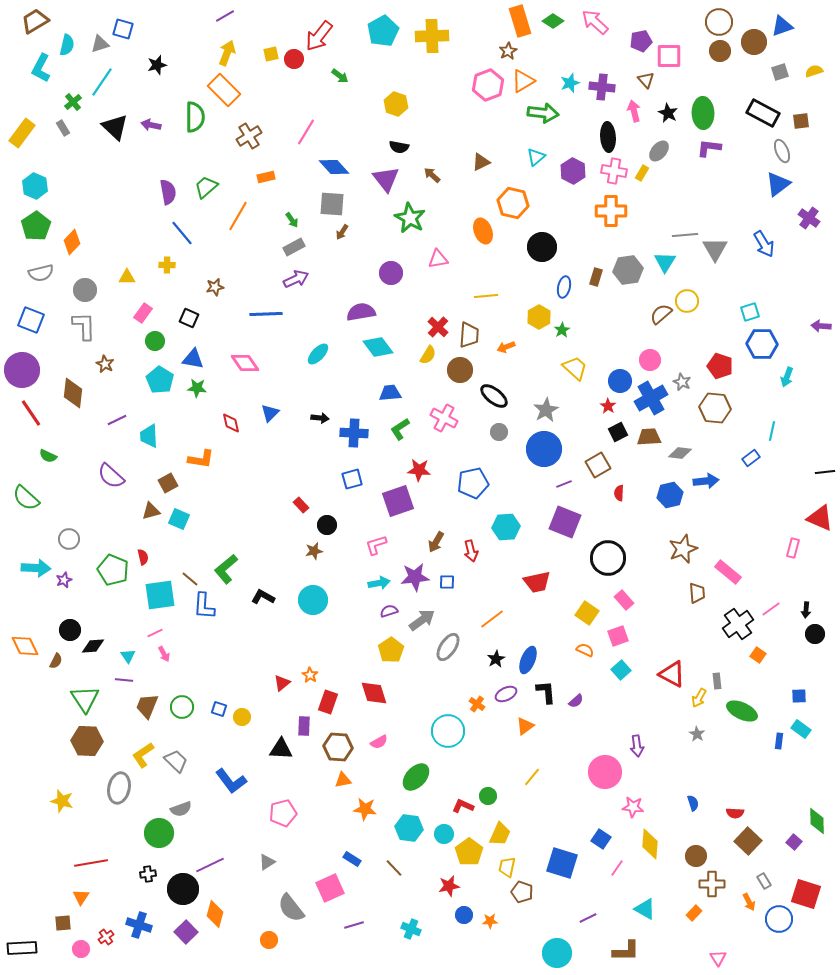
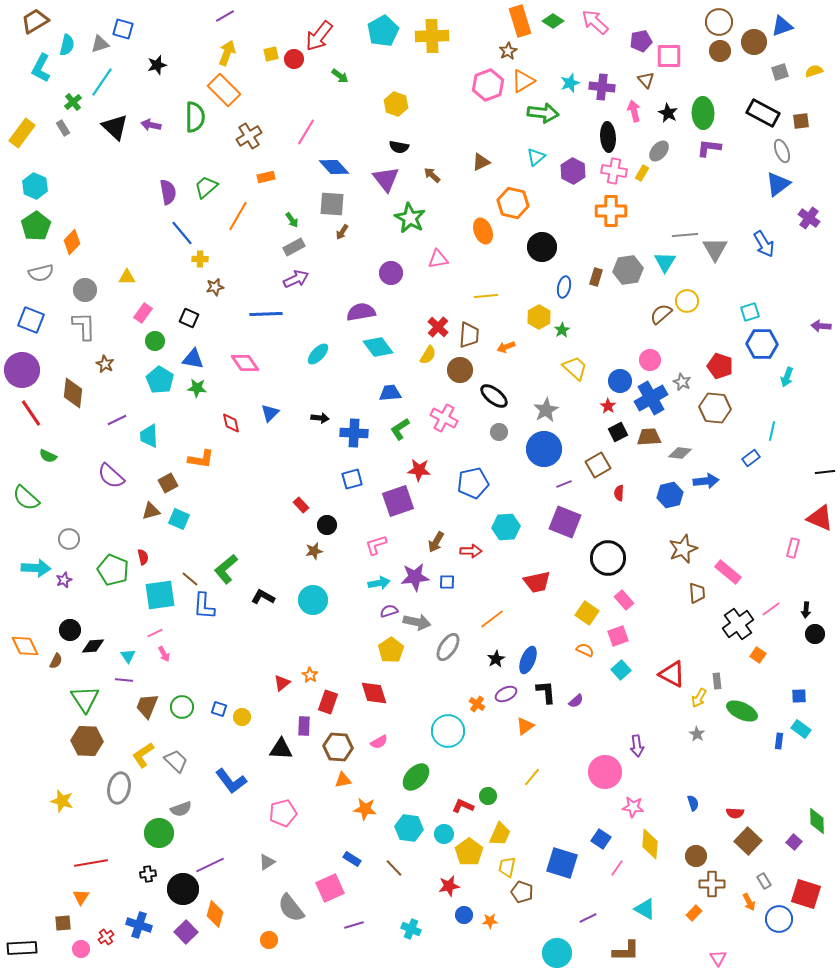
yellow cross at (167, 265): moved 33 px right, 6 px up
red arrow at (471, 551): rotated 75 degrees counterclockwise
gray arrow at (422, 620): moved 5 px left, 2 px down; rotated 48 degrees clockwise
